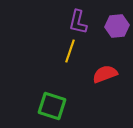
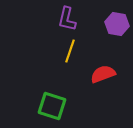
purple L-shape: moved 11 px left, 3 px up
purple hexagon: moved 2 px up; rotated 15 degrees clockwise
red semicircle: moved 2 px left
